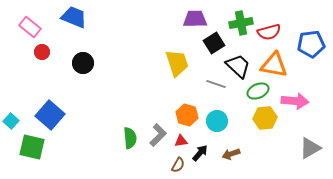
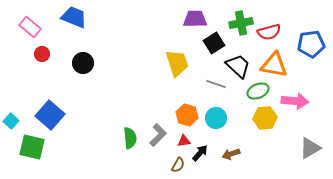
red circle: moved 2 px down
cyan circle: moved 1 px left, 3 px up
red triangle: moved 3 px right
